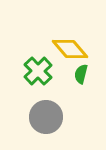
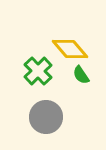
green semicircle: moved 1 px down; rotated 48 degrees counterclockwise
